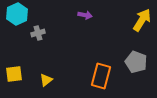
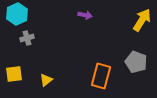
gray cross: moved 11 px left, 5 px down
